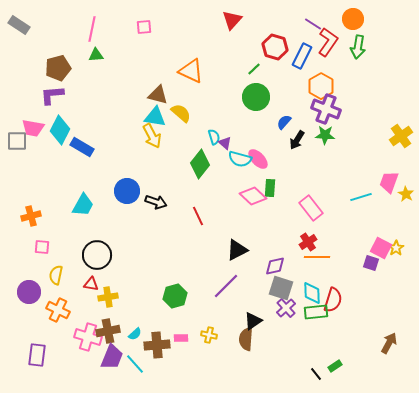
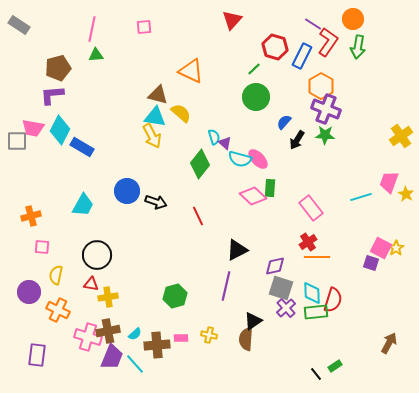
purple line at (226, 286): rotated 32 degrees counterclockwise
